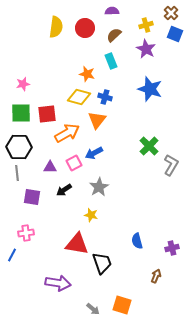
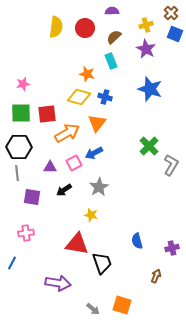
brown semicircle: moved 2 px down
orange triangle: moved 3 px down
blue line: moved 8 px down
